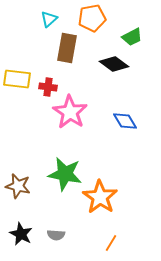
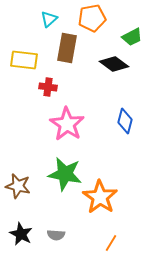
yellow rectangle: moved 7 px right, 19 px up
pink star: moved 3 px left, 12 px down
blue diamond: rotated 45 degrees clockwise
